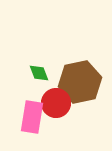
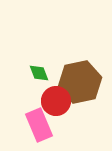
red circle: moved 2 px up
pink rectangle: moved 7 px right, 8 px down; rotated 32 degrees counterclockwise
